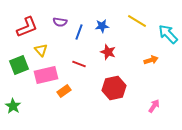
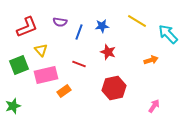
green star: rotated 21 degrees clockwise
